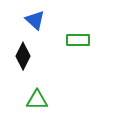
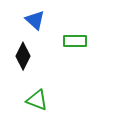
green rectangle: moved 3 px left, 1 px down
green triangle: rotated 20 degrees clockwise
